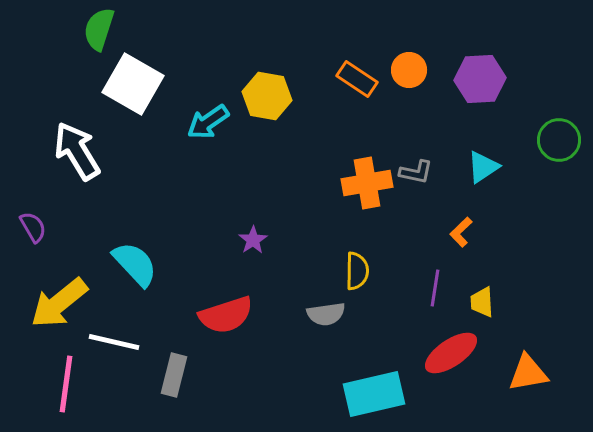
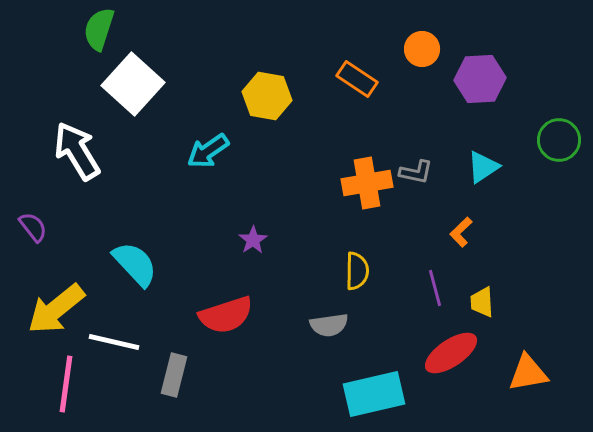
orange circle: moved 13 px right, 21 px up
white square: rotated 12 degrees clockwise
cyan arrow: moved 29 px down
purple semicircle: rotated 8 degrees counterclockwise
purple line: rotated 24 degrees counterclockwise
yellow arrow: moved 3 px left, 6 px down
gray semicircle: moved 3 px right, 11 px down
